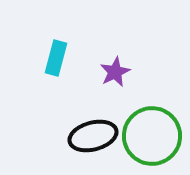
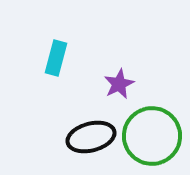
purple star: moved 4 px right, 12 px down
black ellipse: moved 2 px left, 1 px down
